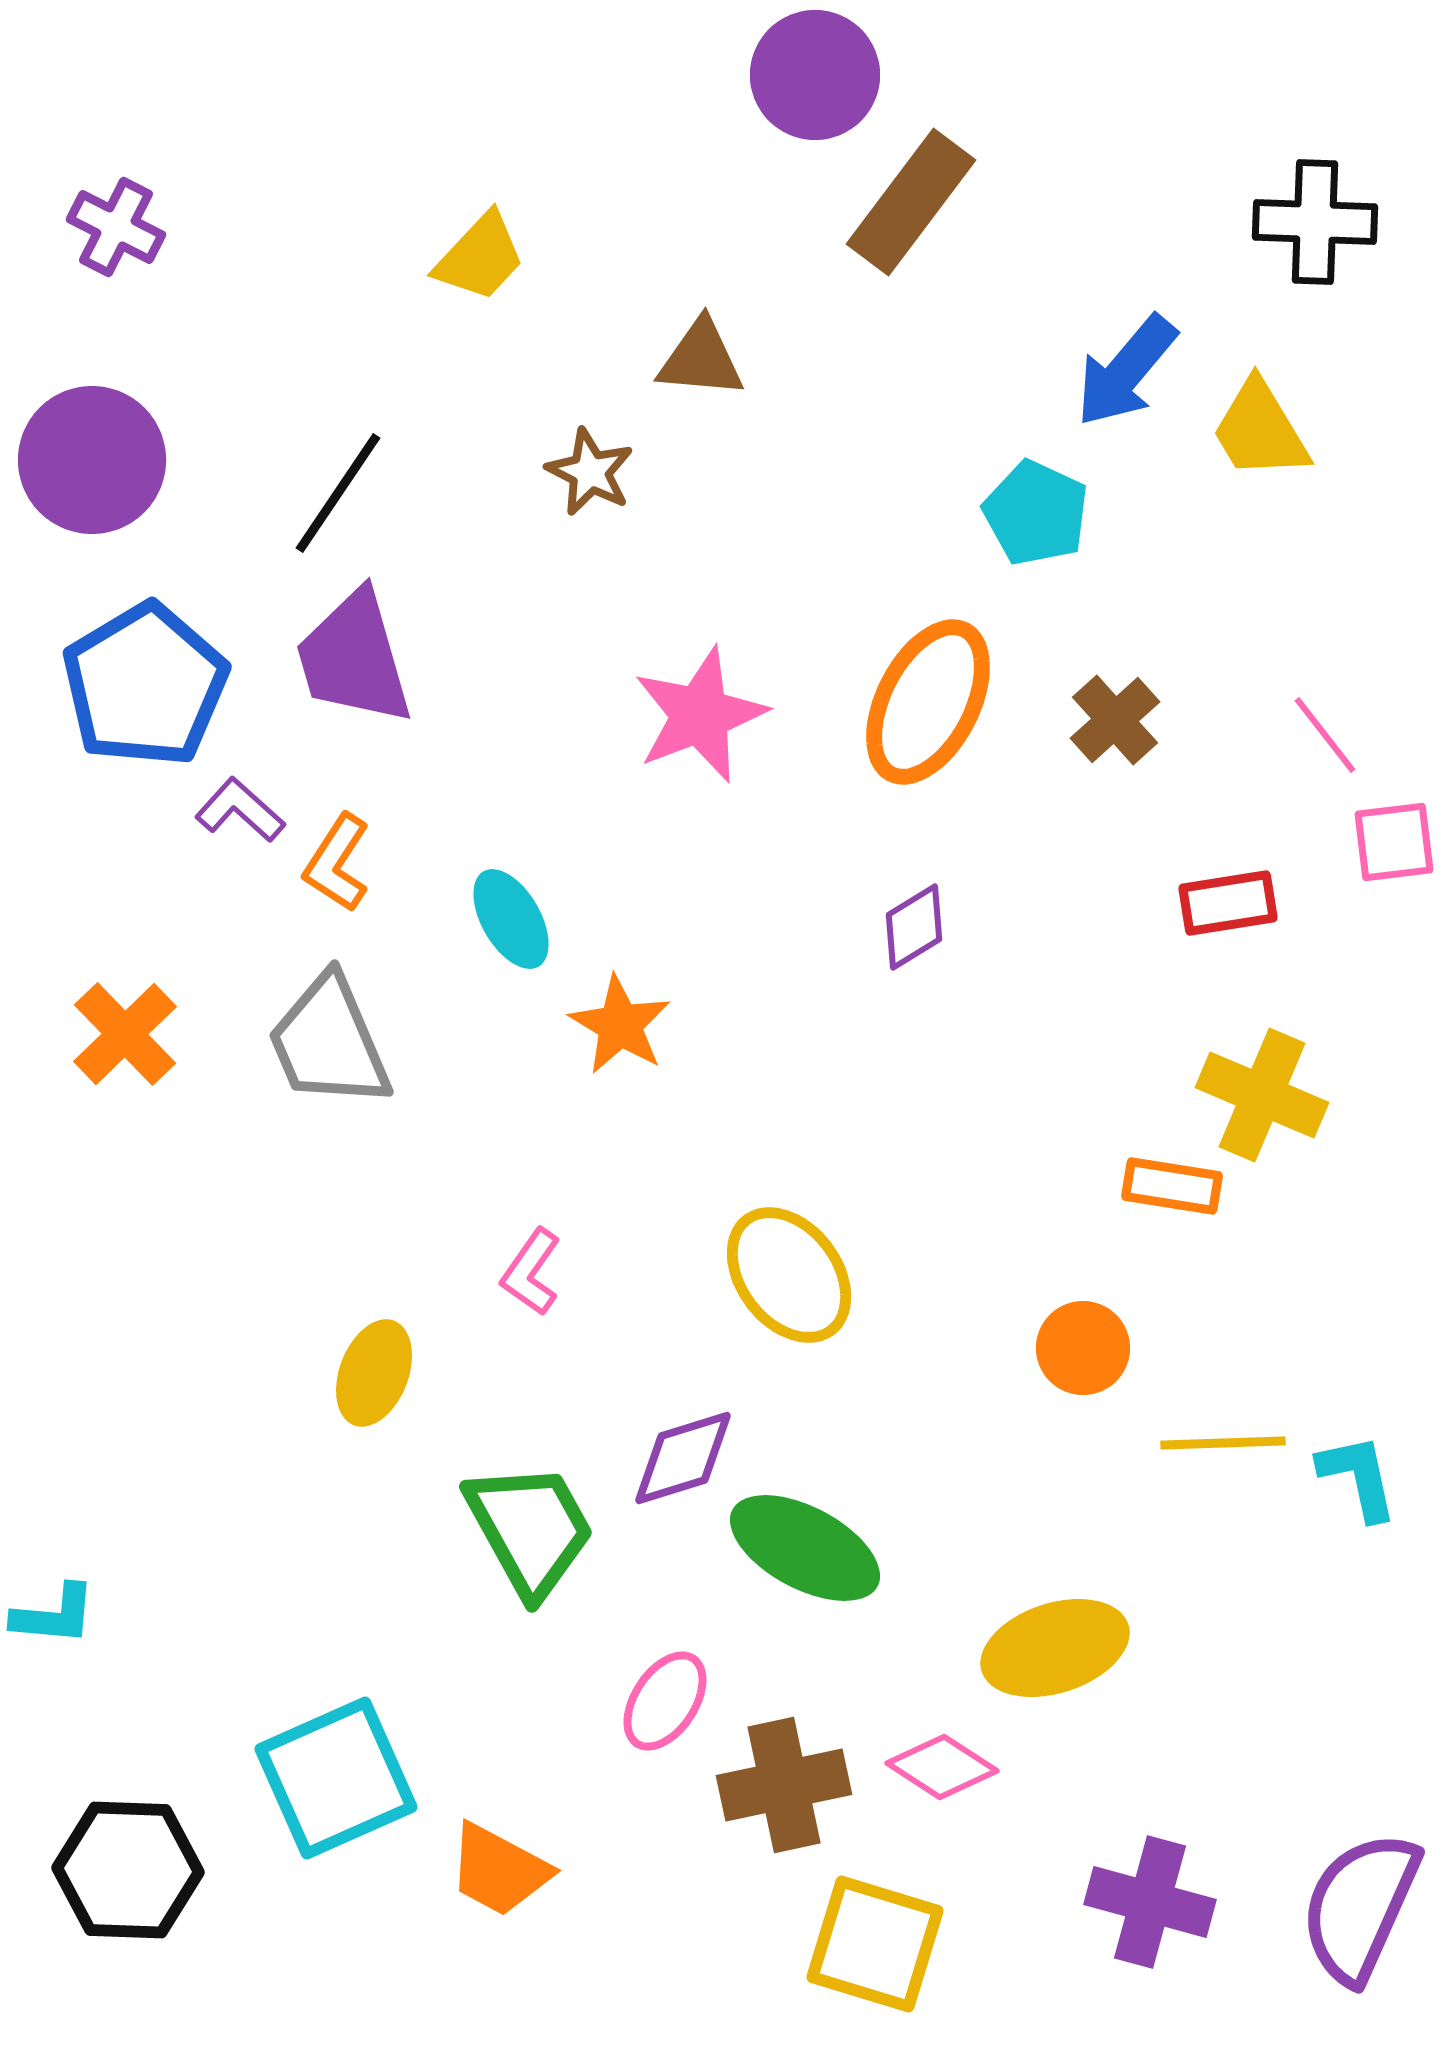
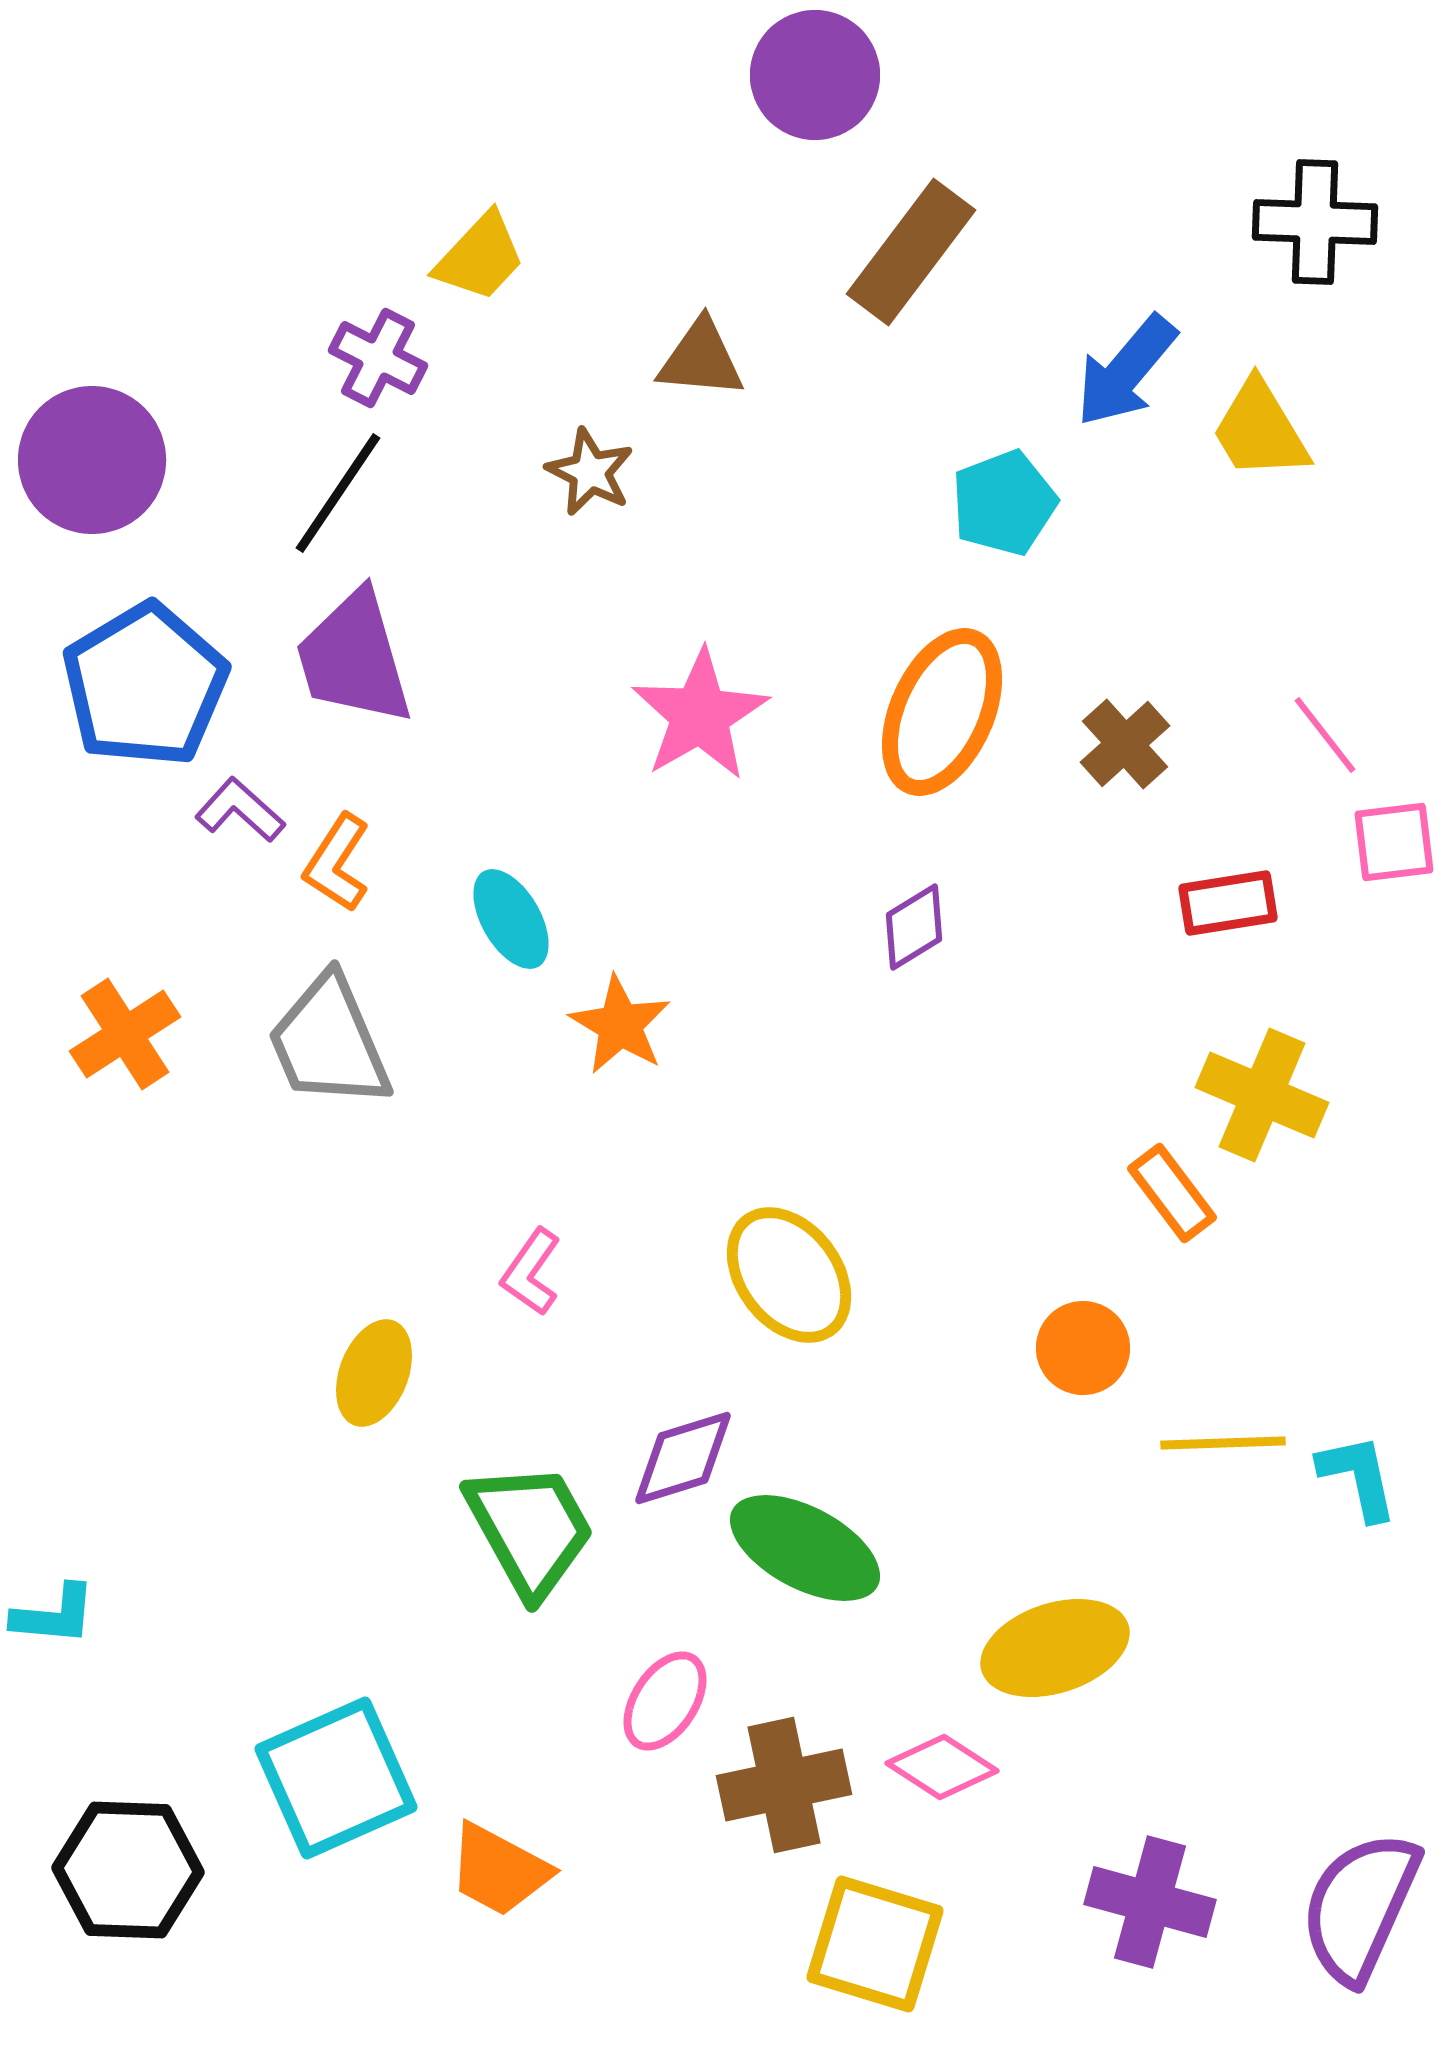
brown rectangle at (911, 202): moved 50 px down
purple cross at (116, 227): moved 262 px right, 131 px down
cyan pentagon at (1036, 513): moved 32 px left, 10 px up; rotated 26 degrees clockwise
orange ellipse at (928, 702): moved 14 px right, 10 px down; rotated 3 degrees counterclockwise
pink star at (700, 715): rotated 9 degrees counterclockwise
brown cross at (1115, 720): moved 10 px right, 24 px down
orange cross at (125, 1034): rotated 11 degrees clockwise
orange rectangle at (1172, 1186): moved 7 px down; rotated 44 degrees clockwise
